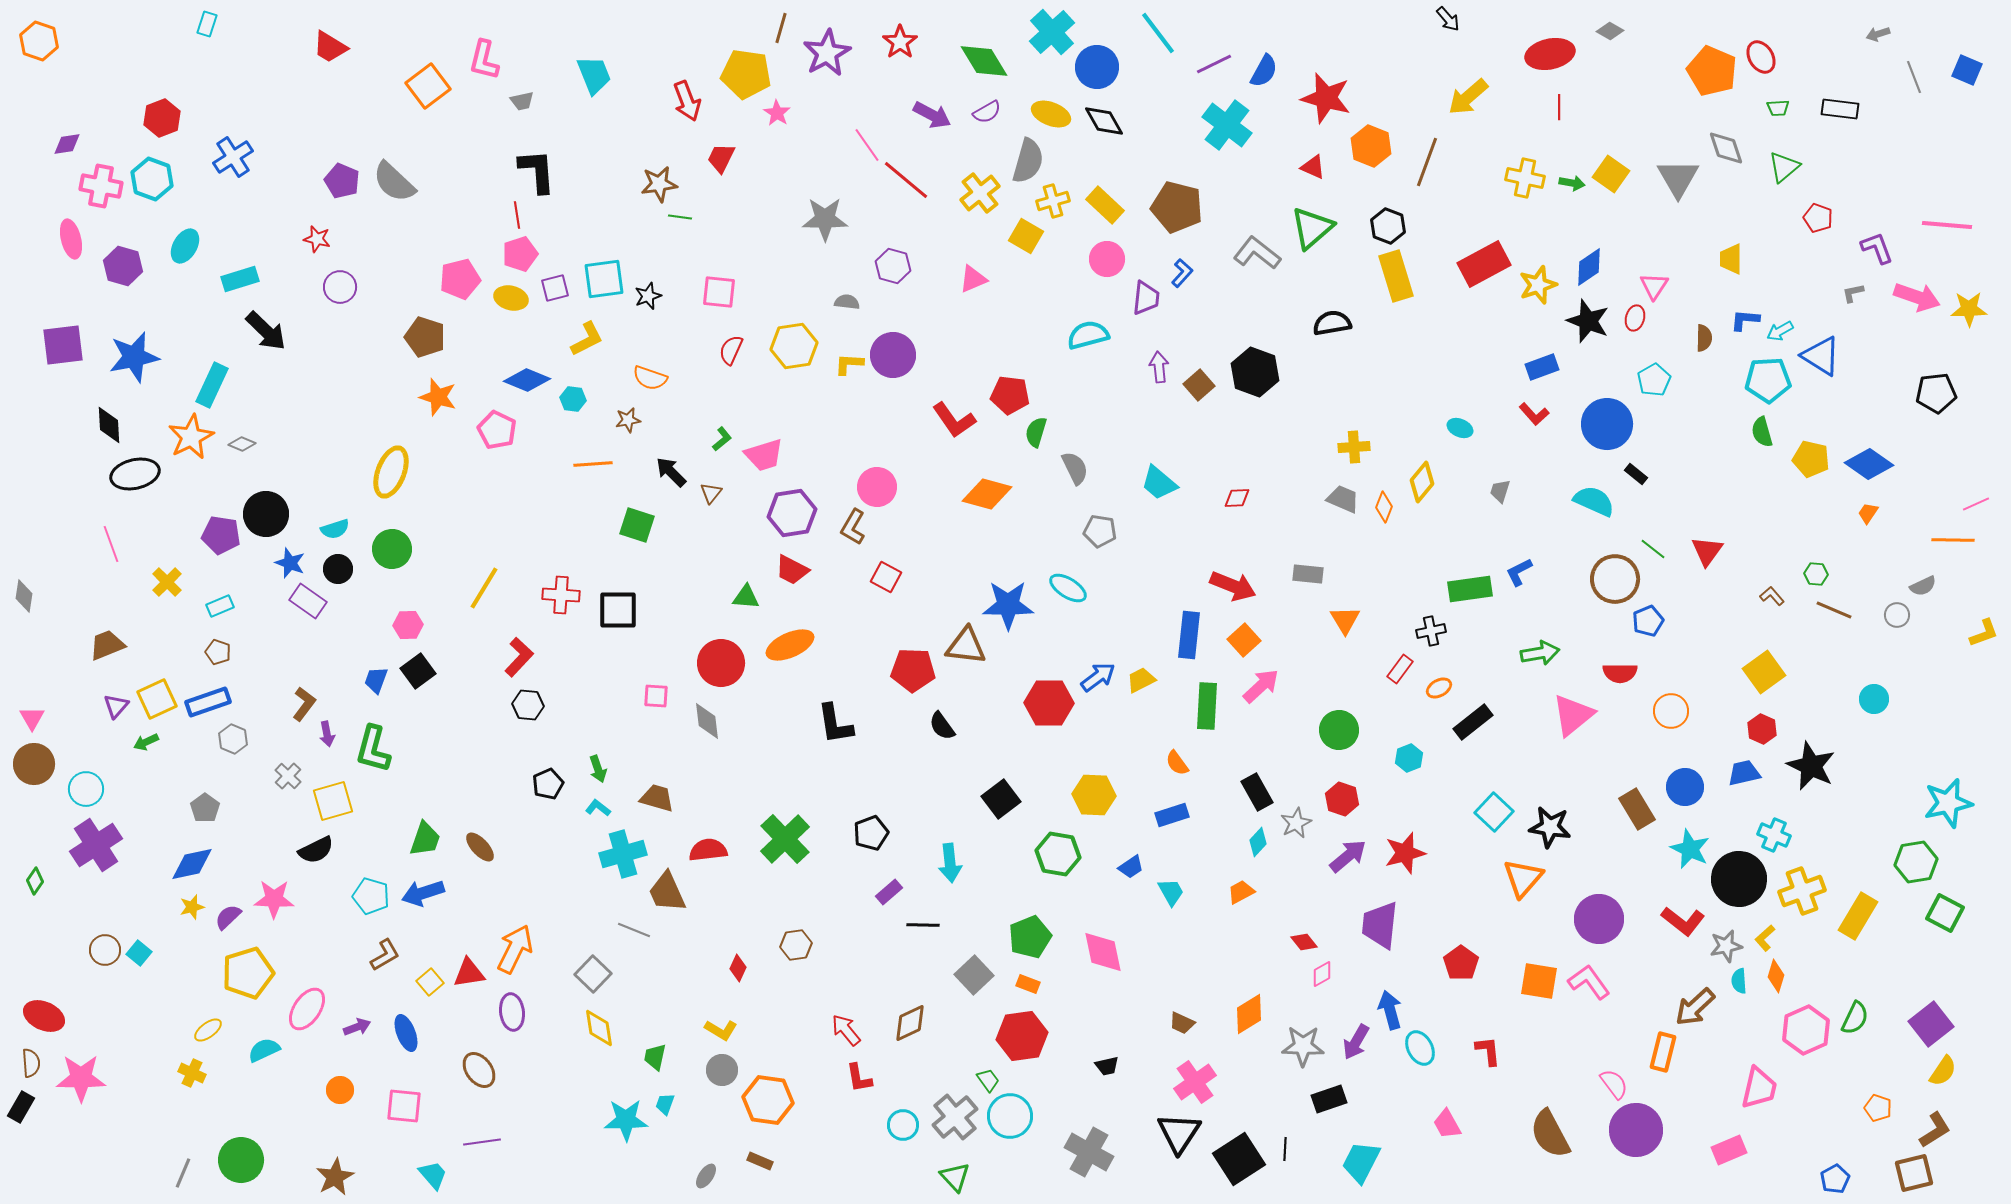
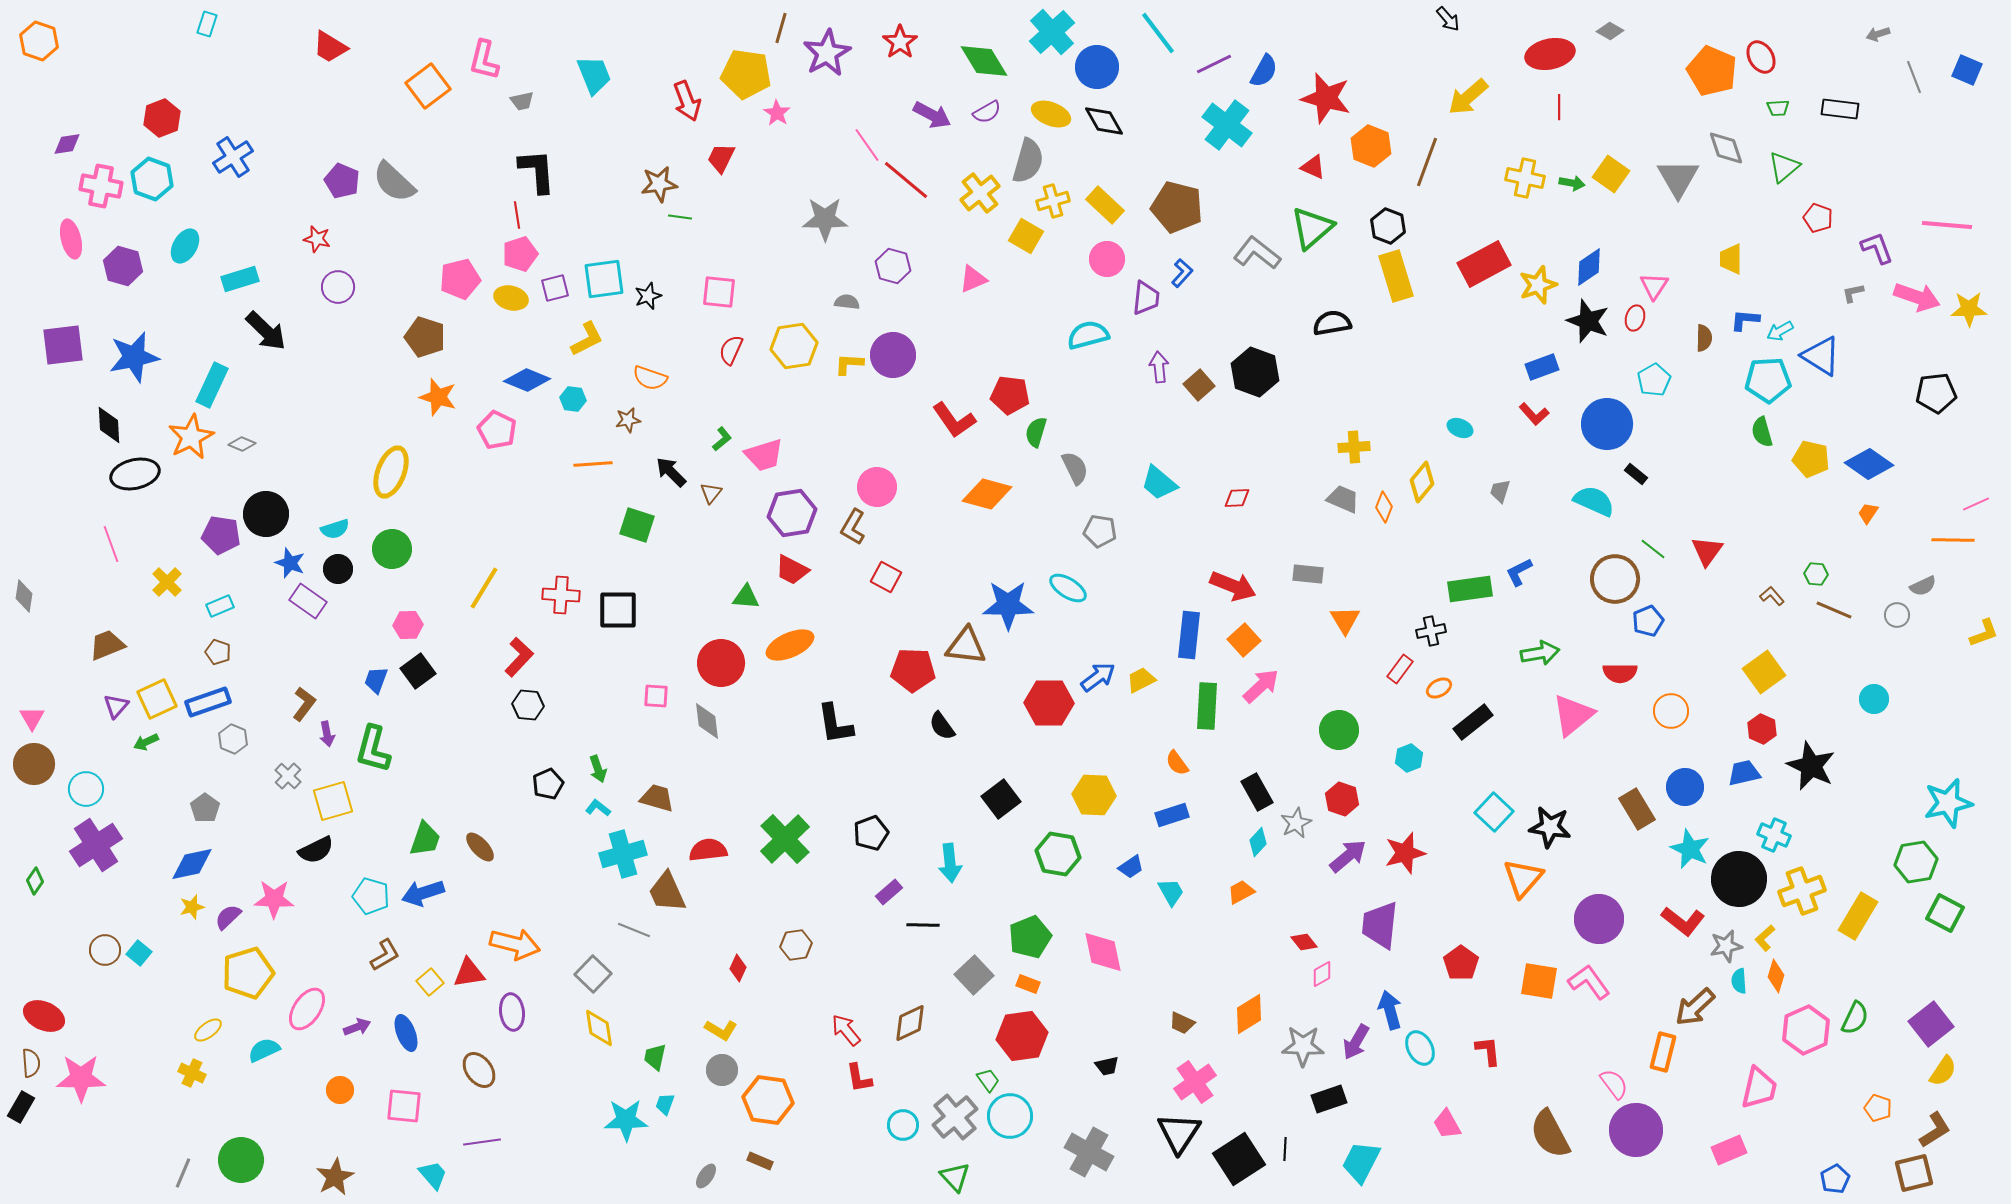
purple circle at (340, 287): moved 2 px left
orange arrow at (515, 949): moved 5 px up; rotated 78 degrees clockwise
